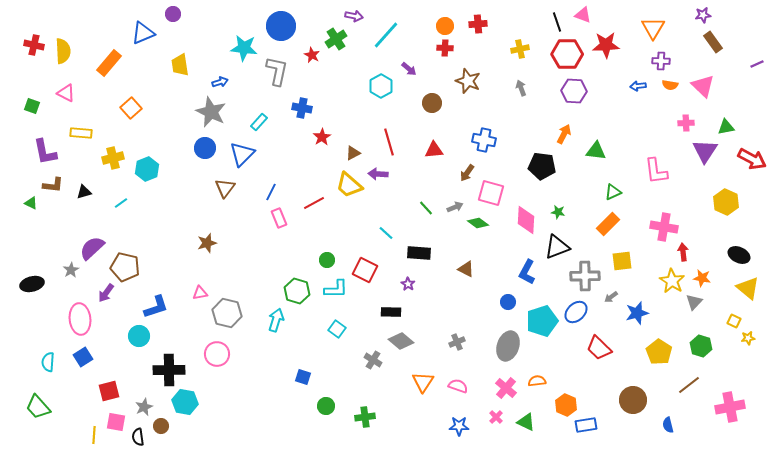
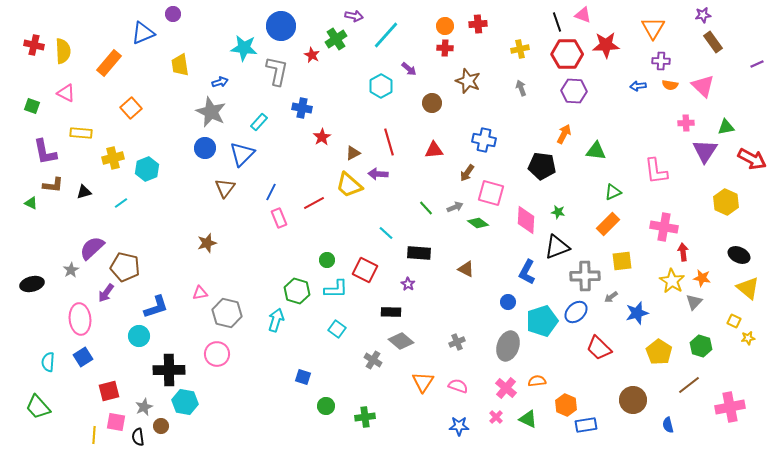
green triangle at (526, 422): moved 2 px right, 3 px up
